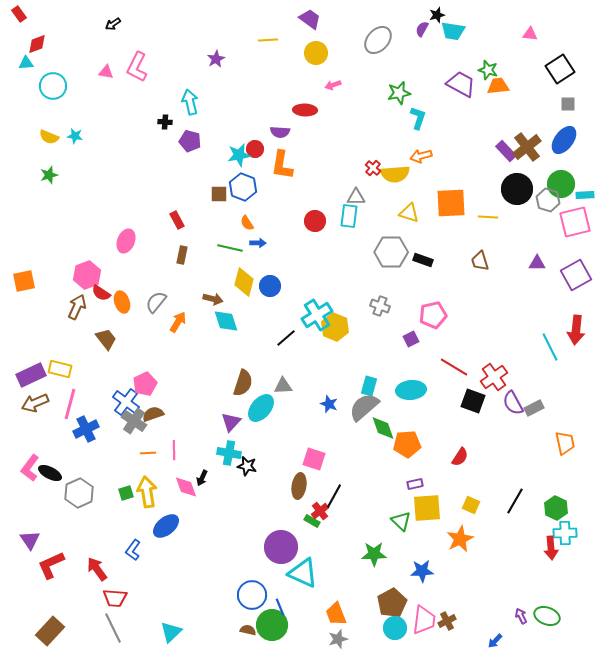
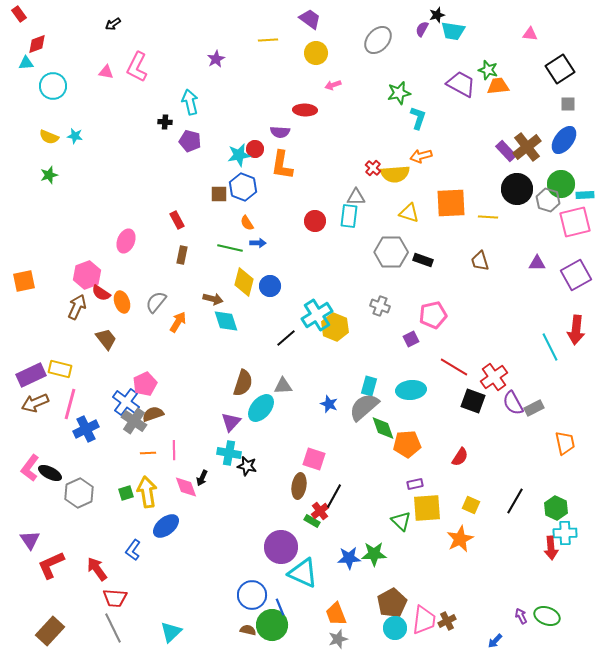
blue star at (422, 571): moved 73 px left, 13 px up
